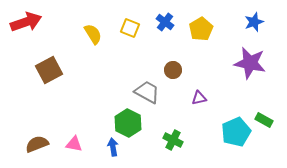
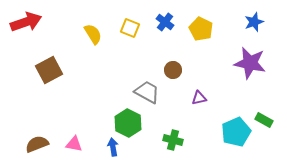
yellow pentagon: rotated 15 degrees counterclockwise
green cross: rotated 12 degrees counterclockwise
